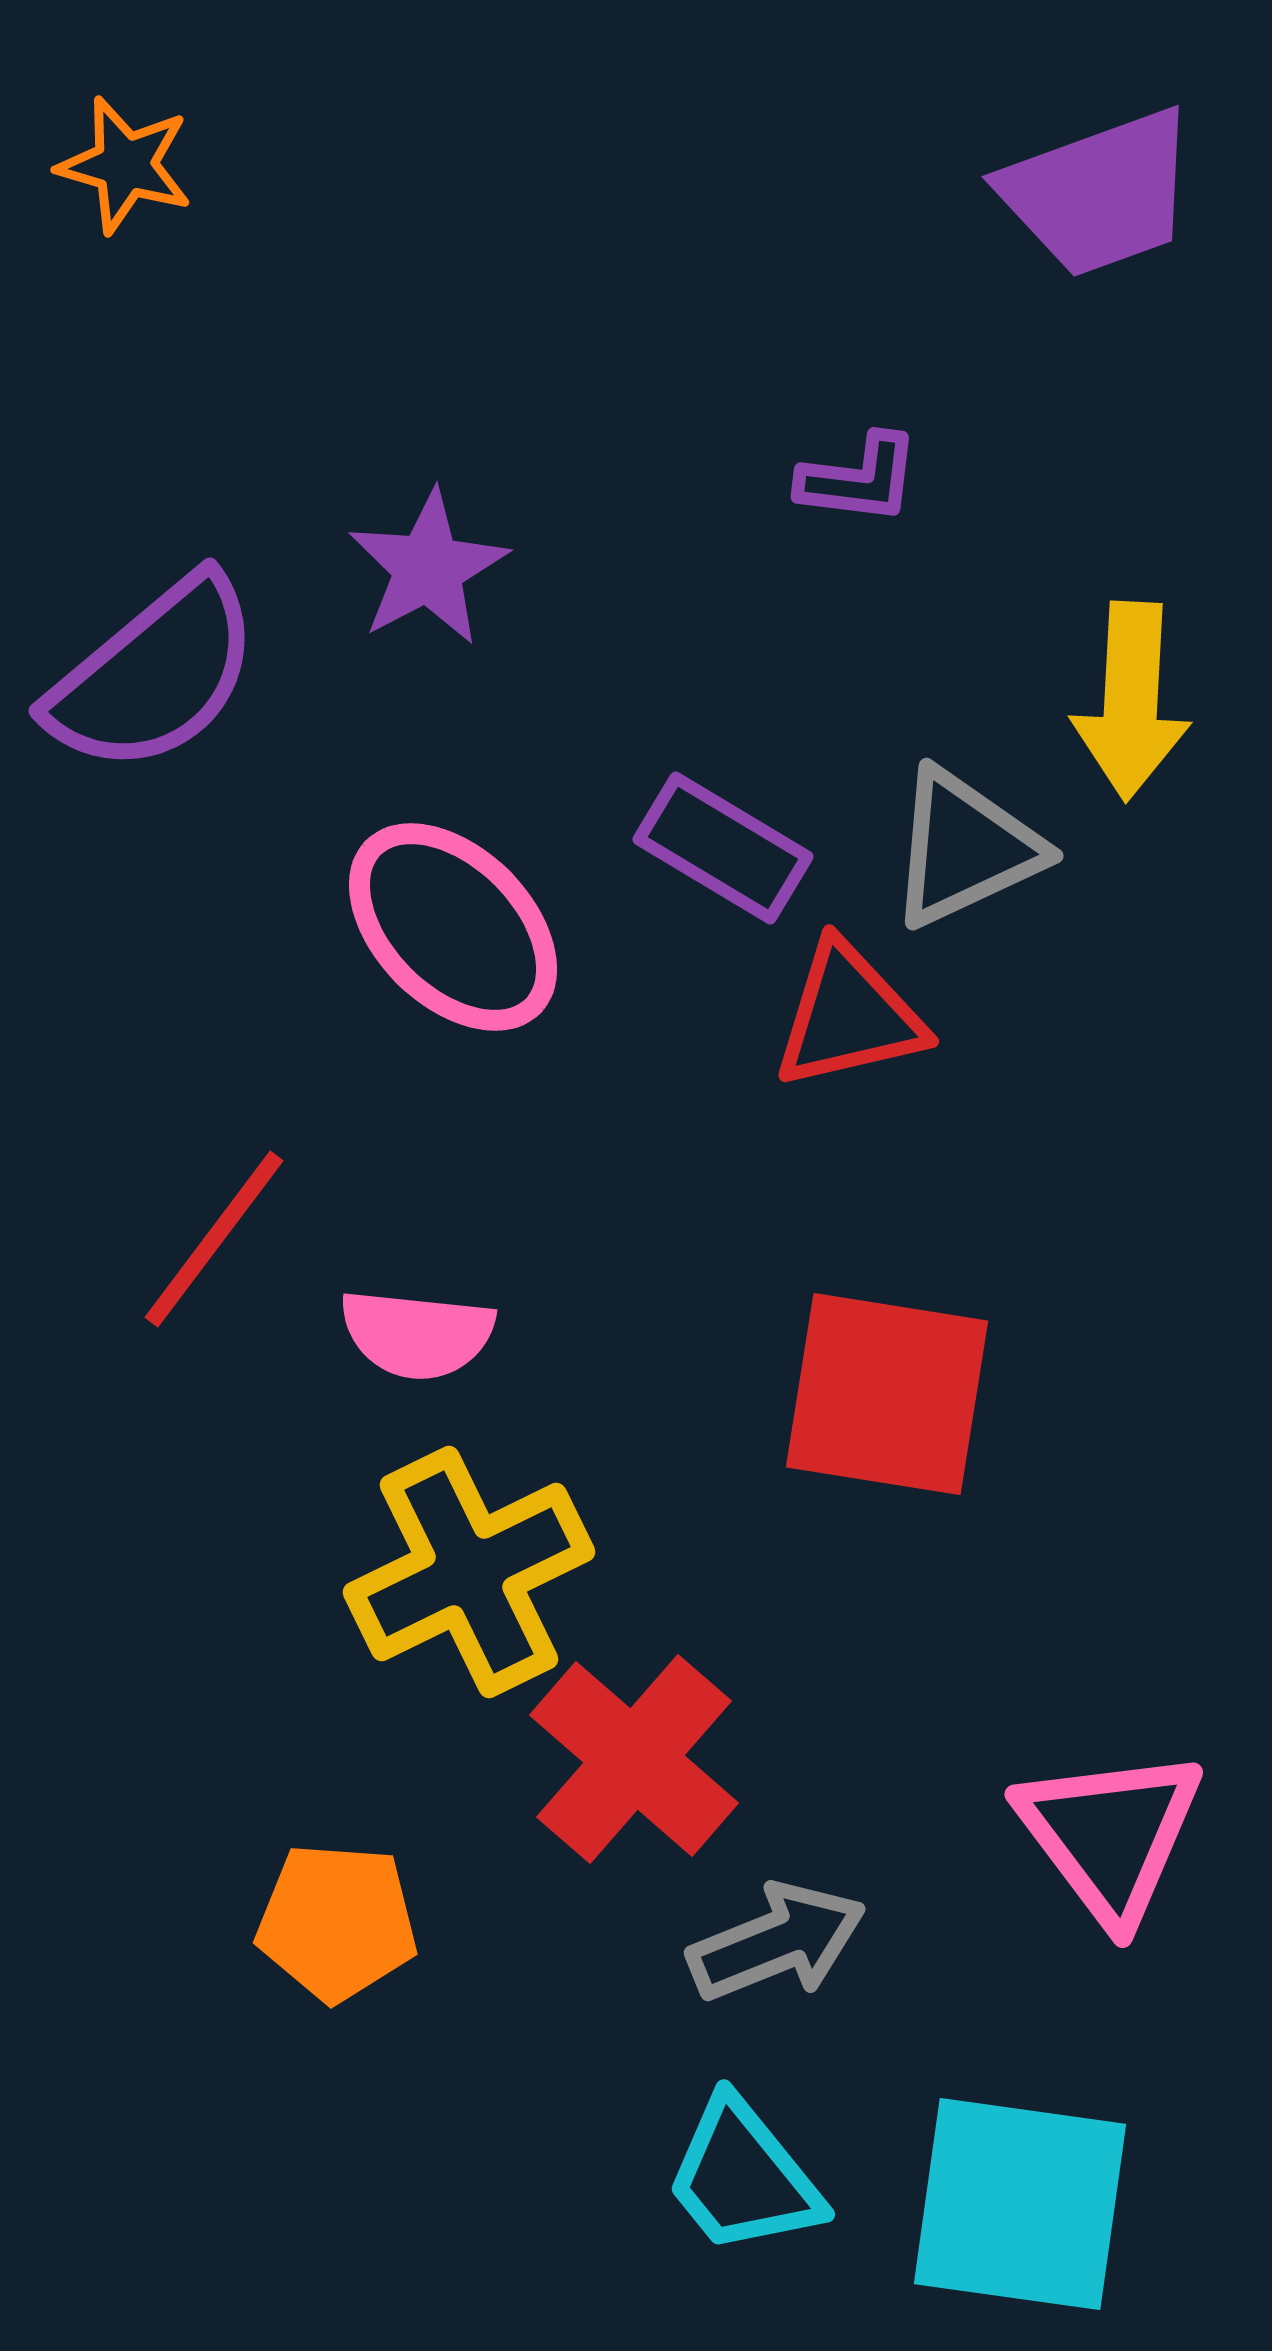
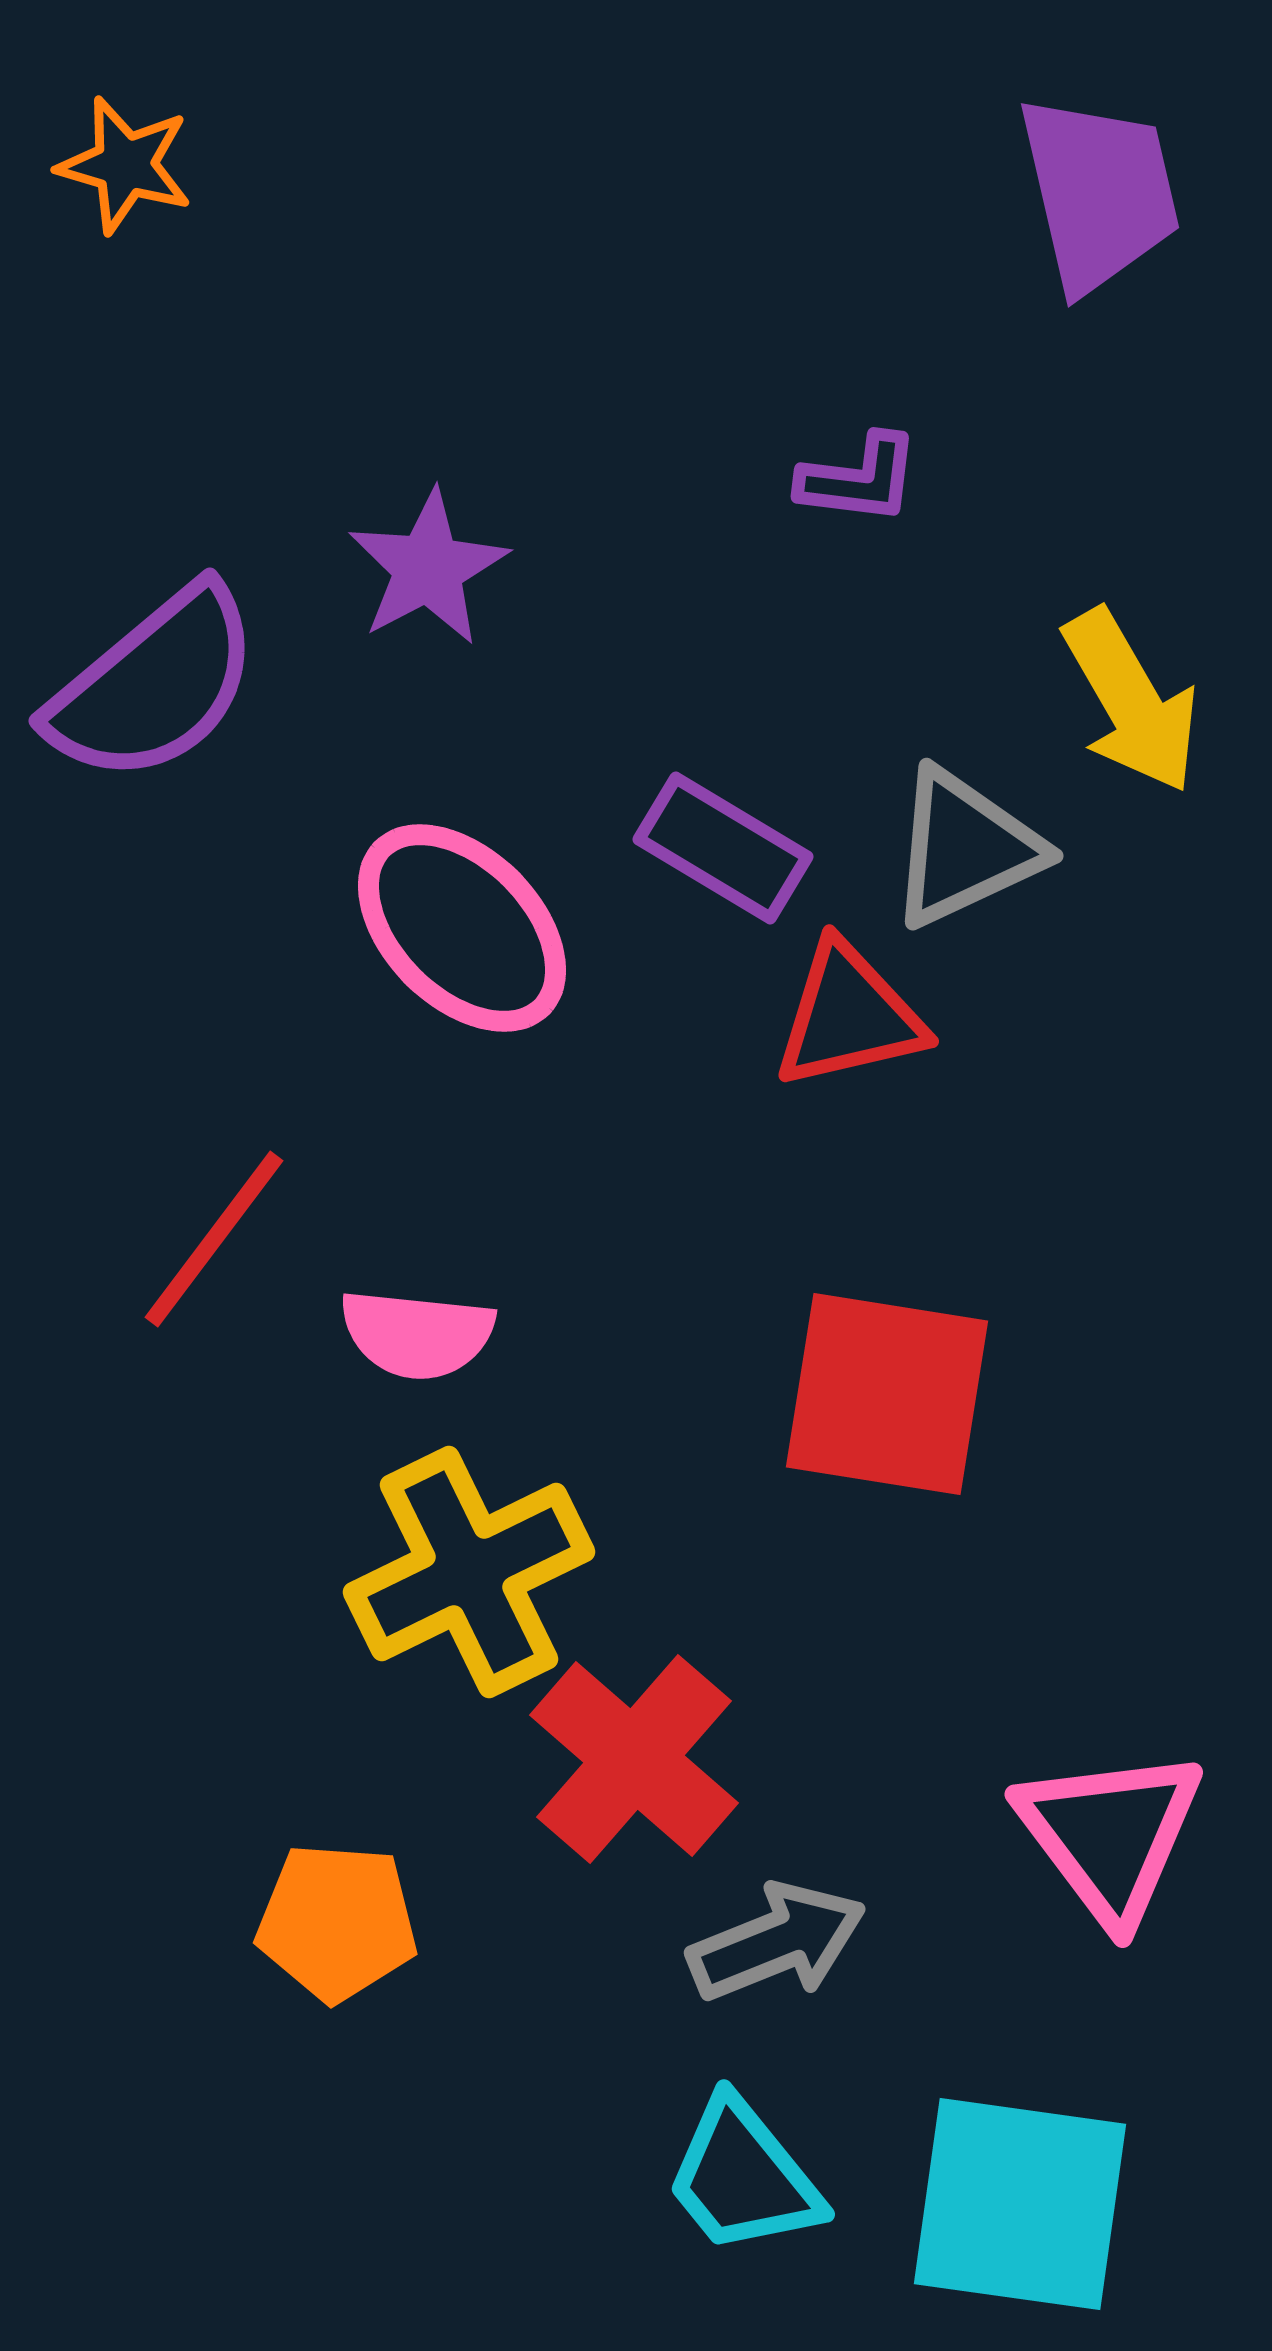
purple trapezoid: rotated 83 degrees counterclockwise
purple semicircle: moved 10 px down
yellow arrow: rotated 33 degrees counterclockwise
pink ellipse: moved 9 px right, 1 px down
